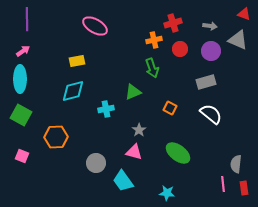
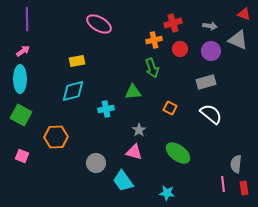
pink ellipse: moved 4 px right, 2 px up
green triangle: rotated 18 degrees clockwise
